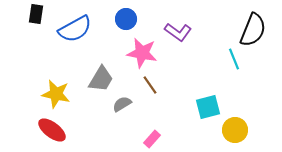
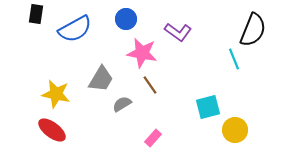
pink rectangle: moved 1 px right, 1 px up
